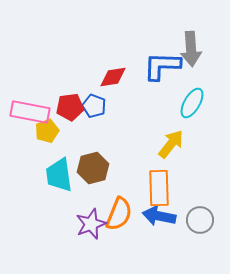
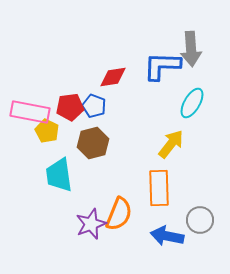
yellow pentagon: rotated 25 degrees counterclockwise
brown hexagon: moved 25 px up
blue arrow: moved 8 px right, 20 px down
